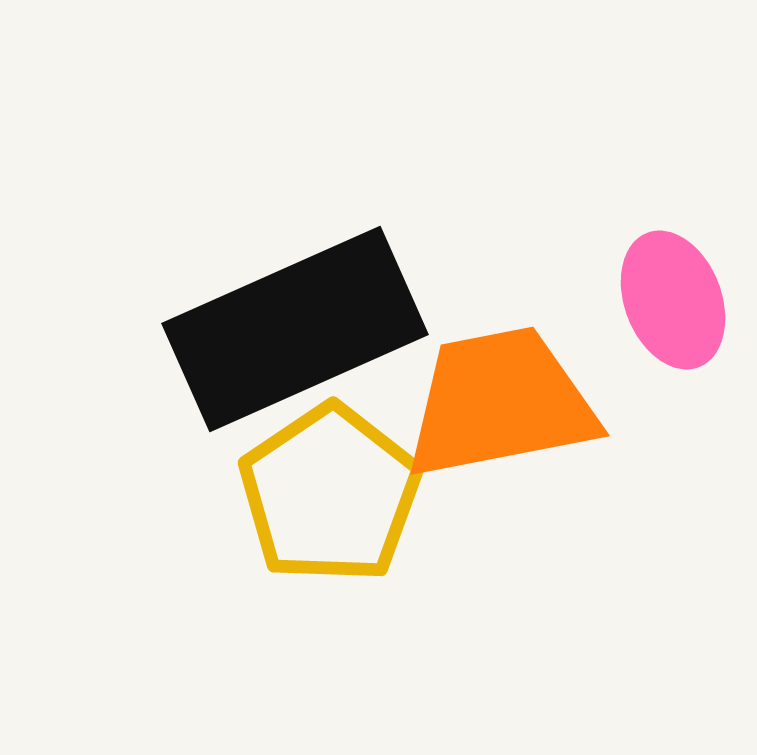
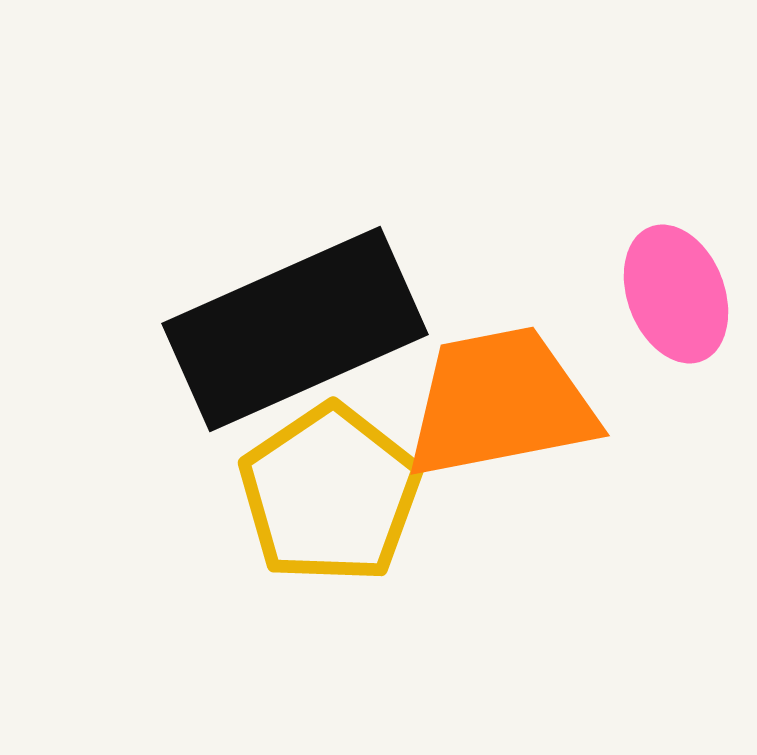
pink ellipse: moved 3 px right, 6 px up
